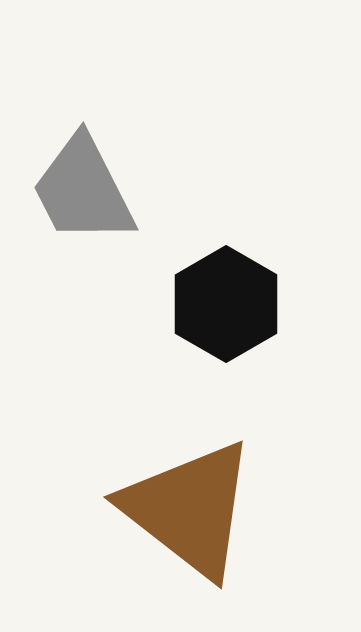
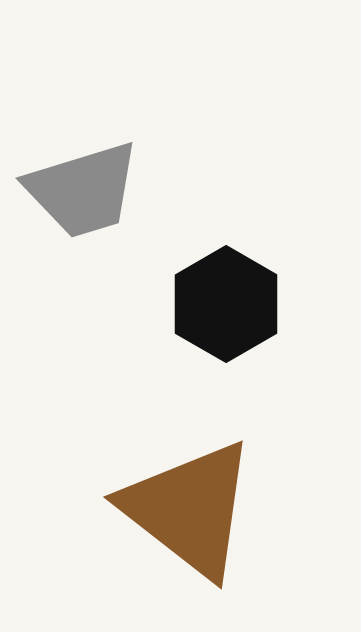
gray trapezoid: rotated 80 degrees counterclockwise
